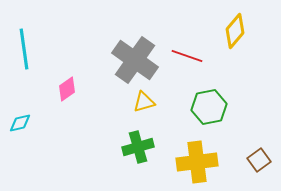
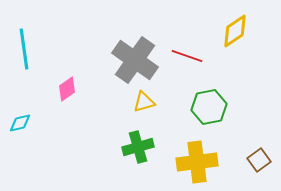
yellow diamond: rotated 16 degrees clockwise
